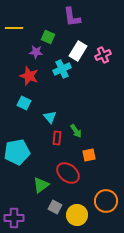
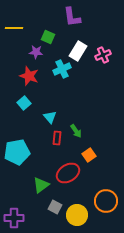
cyan square: rotated 24 degrees clockwise
orange square: rotated 24 degrees counterclockwise
red ellipse: rotated 70 degrees counterclockwise
